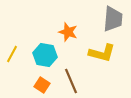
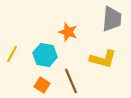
gray trapezoid: moved 1 px left
yellow L-shape: moved 1 px right, 6 px down
